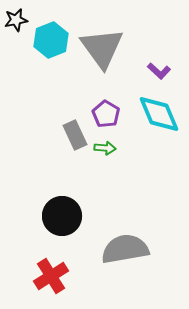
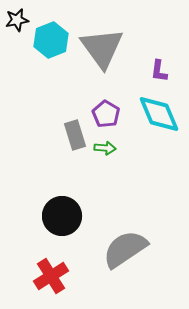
black star: moved 1 px right
purple L-shape: rotated 55 degrees clockwise
gray rectangle: rotated 8 degrees clockwise
gray semicircle: rotated 24 degrees counterclockwise
